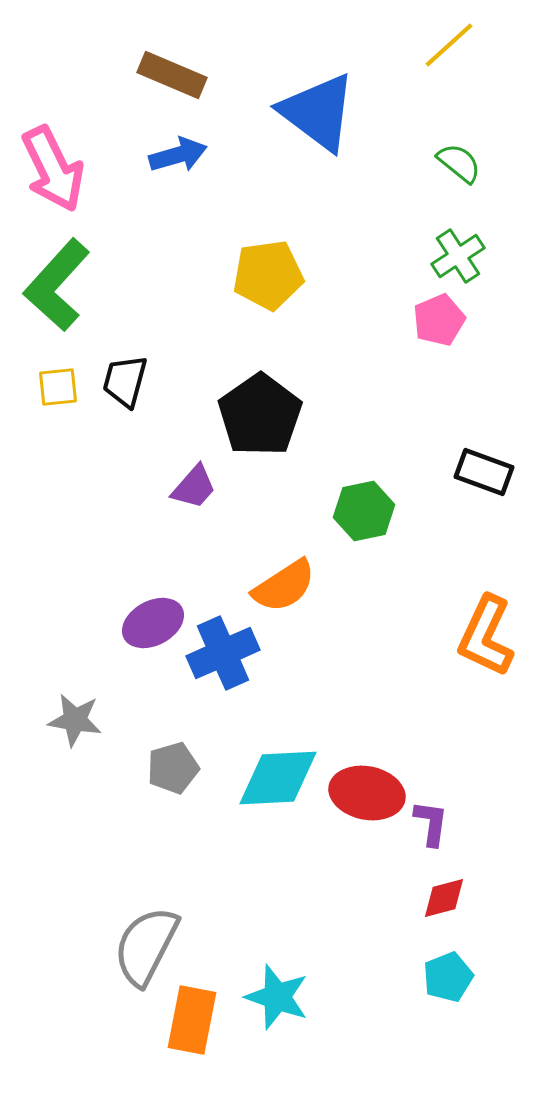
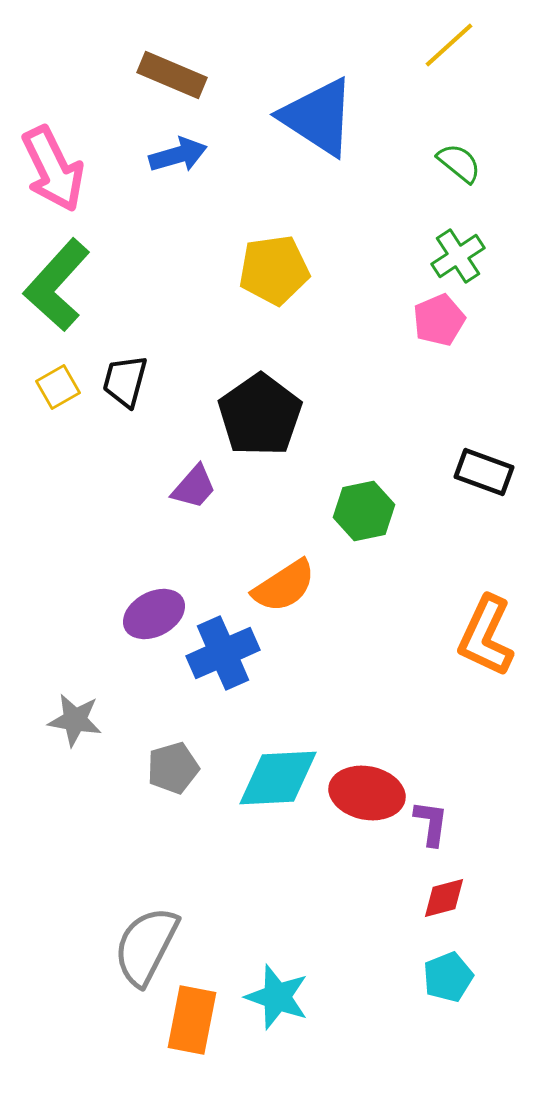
blue triangle: moved 5 px down; rotated 4 degrees counterclockwise
yellow pentagon: moved 6 px right, 5 px up
yellow square: rotated 24 degrees counterclockwise
purple ellipse: moved 1 px right, 9 px up
